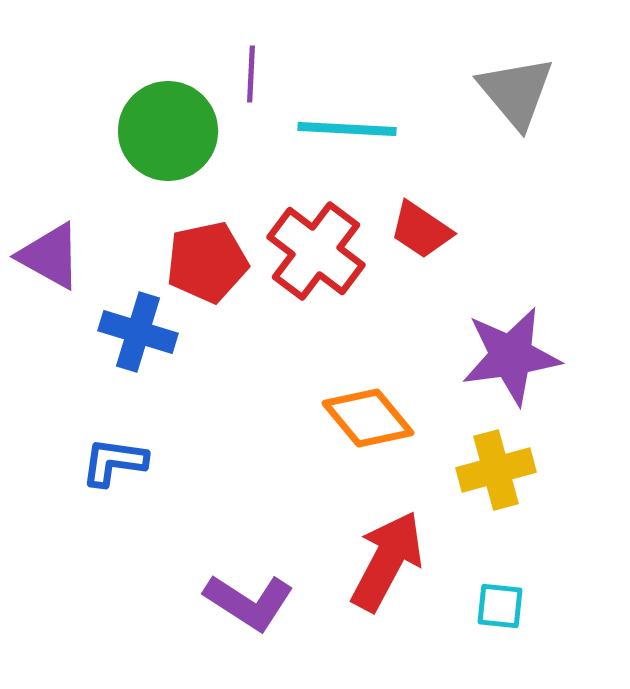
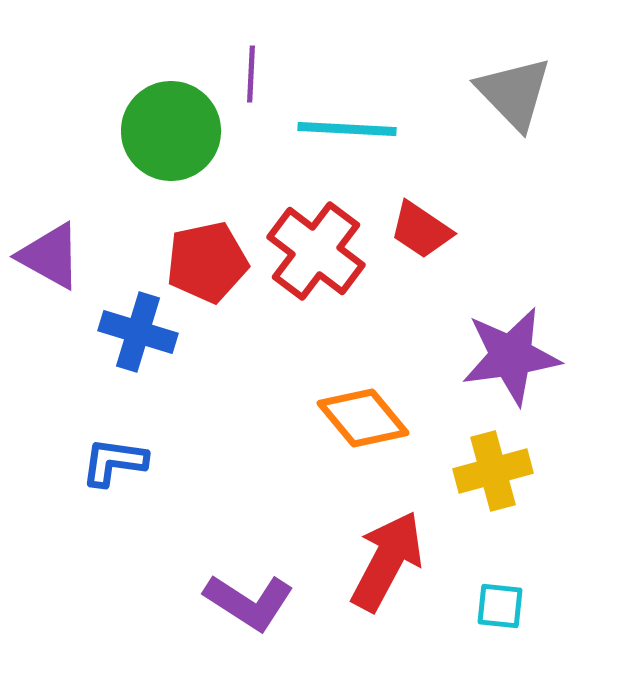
gray triangle: moved 2 px left, 1 px down; rotated 4 degrees counterclockwise
green circle: moved 3 px right
orange diamond: moved 5 px left
yellow cross: moved 3 px left, 1 px down
